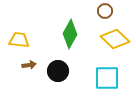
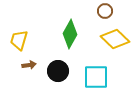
yellow trapezoid: rotated 80 degrees counterclockwise
cyan square: moved 11 px left, 1 px up
